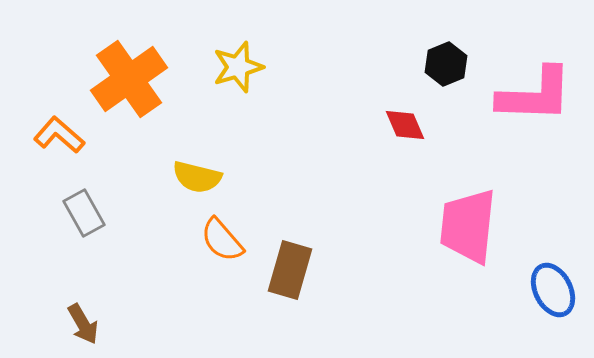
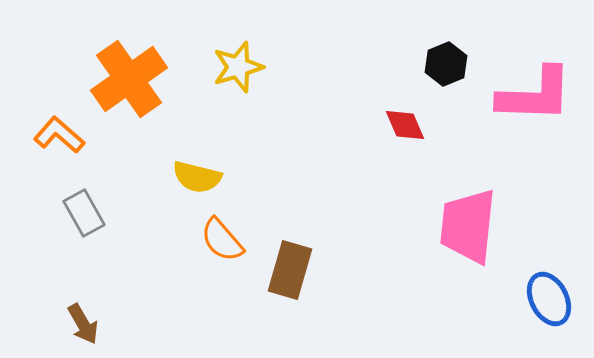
blue ellipse: moved 4 px left, 9 px down
